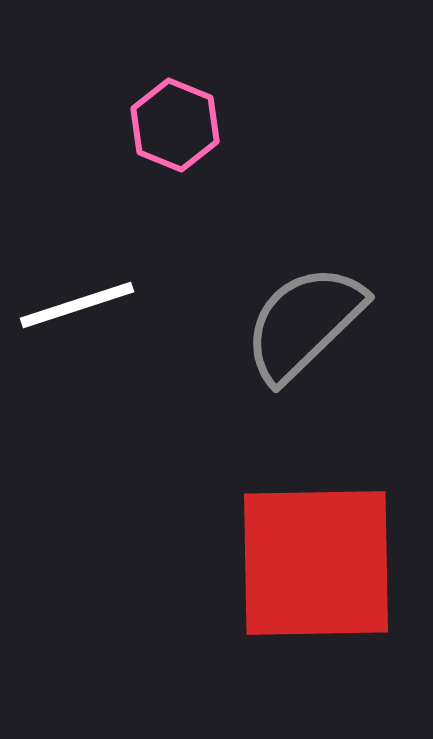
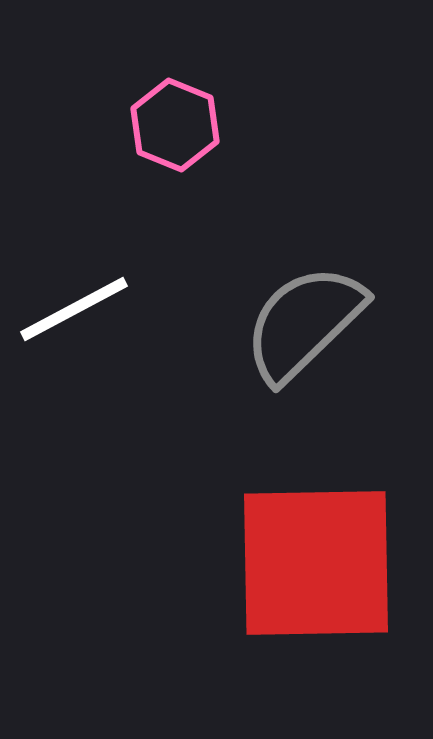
white line: moved 3 px left, 4 px down; rotated 10 degrees counterclockwise
